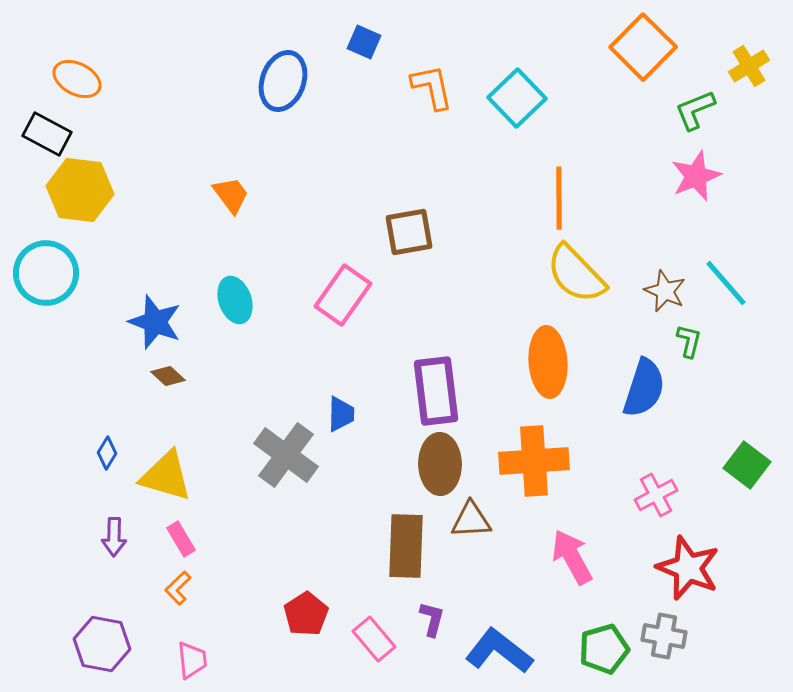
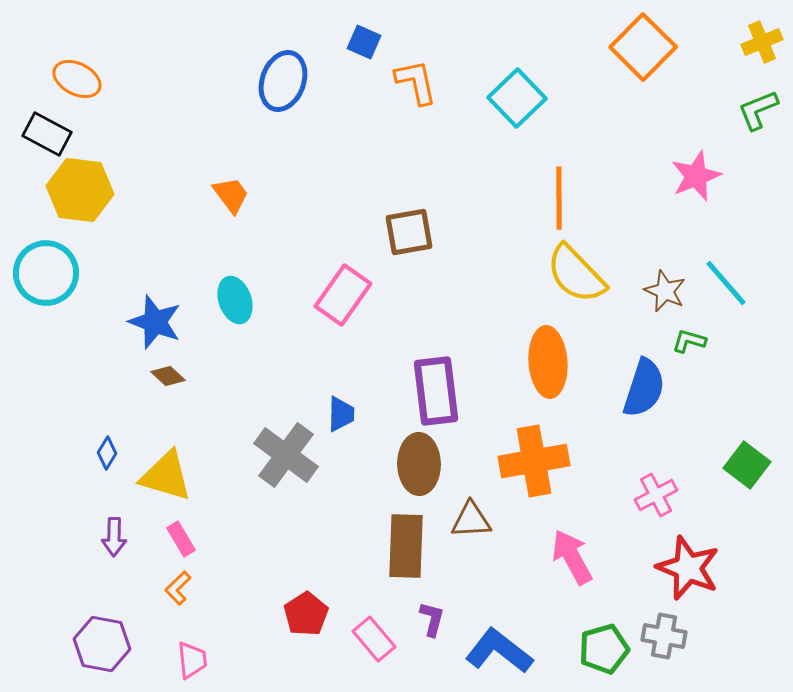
yellow cross at (749, 66): moved 13 px right, 24 px up; rotated 9 degrees clockwise
orange L-shape at (432, 87): moved 16 px left, 5 px up
green L-shape at (695, 110): moved 63 px right
green L-shape at (689, 341): rotated 88 degrees counterclockwise
orange cross at (534, 461): rotated 6 degrees counterclockwise
brown ellipse at (440, 464): moved 21 px left
